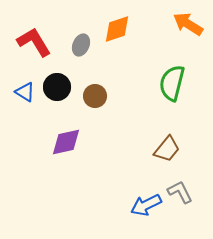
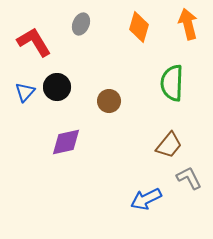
orange arrow: rotated 44 degrees clockwise
orange diamond: moved 22 px right, 2 px up; rotated 56 degrees counterclockwise
gray ellipse: moved 21 px up
green semicircle: rotated 12 degrees counterclockwise
blue triangle: rotated 40 degrees clockwise
brown circle: moved 14 px right, 5 px down
brown trapezoid: moved 2 px right, 4 px up
gray L-shape: moved 9 px right, 14 px up
blue arrow: moved 6 px up
